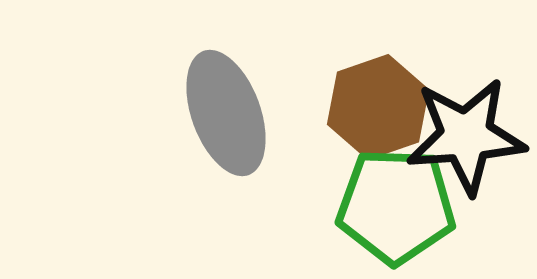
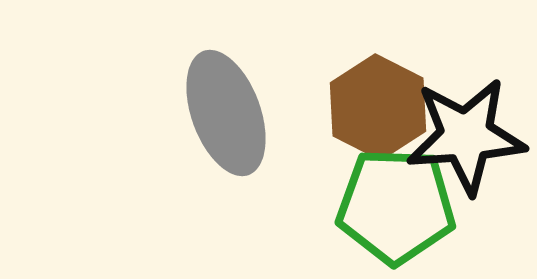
brown hexagon: rotated 14 degrees counterclockwise
